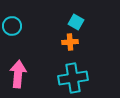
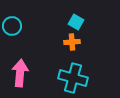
orange cross: moved 2 px right
pink arrow: moved 2 px right, 1 px up
cyan cross: rotated 24 degrees clockwise
